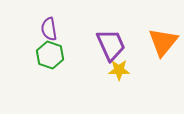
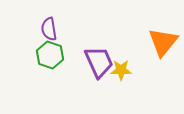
purple trapezoid: moved 12 px left, 17 px down
yellow star: moved 2 px right
